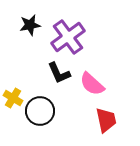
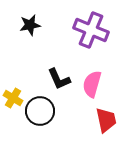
purple cross: moved 23 px right, 7 px up; rotated 32 degrees counterclockwise
black L-shape: moved 6 px down
pink semicircle: rotated 64 degrees clockwise
